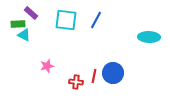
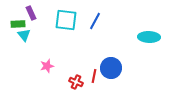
purple rectangle: rotated 24 degrees clockwise
blue line: moved 1 px left, 1 px down
cyan triangle: rotated 24 degrees clockwise
blue circle: moved 2 px left, 5 px up
red cross: rotated 16 degrees clockwise
